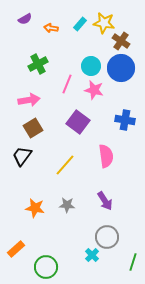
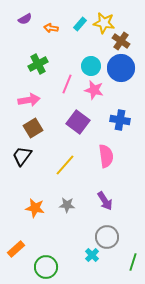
blue cross: moved 5 px left
